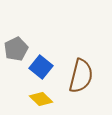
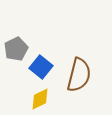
brown semicircle: moved 2 px left, 1 px up
yellow diamond: moved 1 px left; rotated 70 degrees counterclockwise
